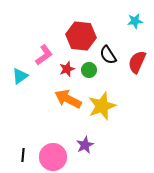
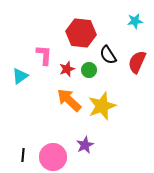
red hexagon: moved 3 px up
pink L-shape: rotated 50 degrees counterclockwise
orange arrow: moved 1 px right, 1 px down; rotated 16 degrees clockwise
